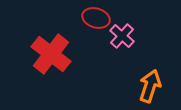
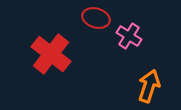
pink cross: moved 7 px right; rotated 10 degrees counterclockwise
orange arrow: moved 1 px left
